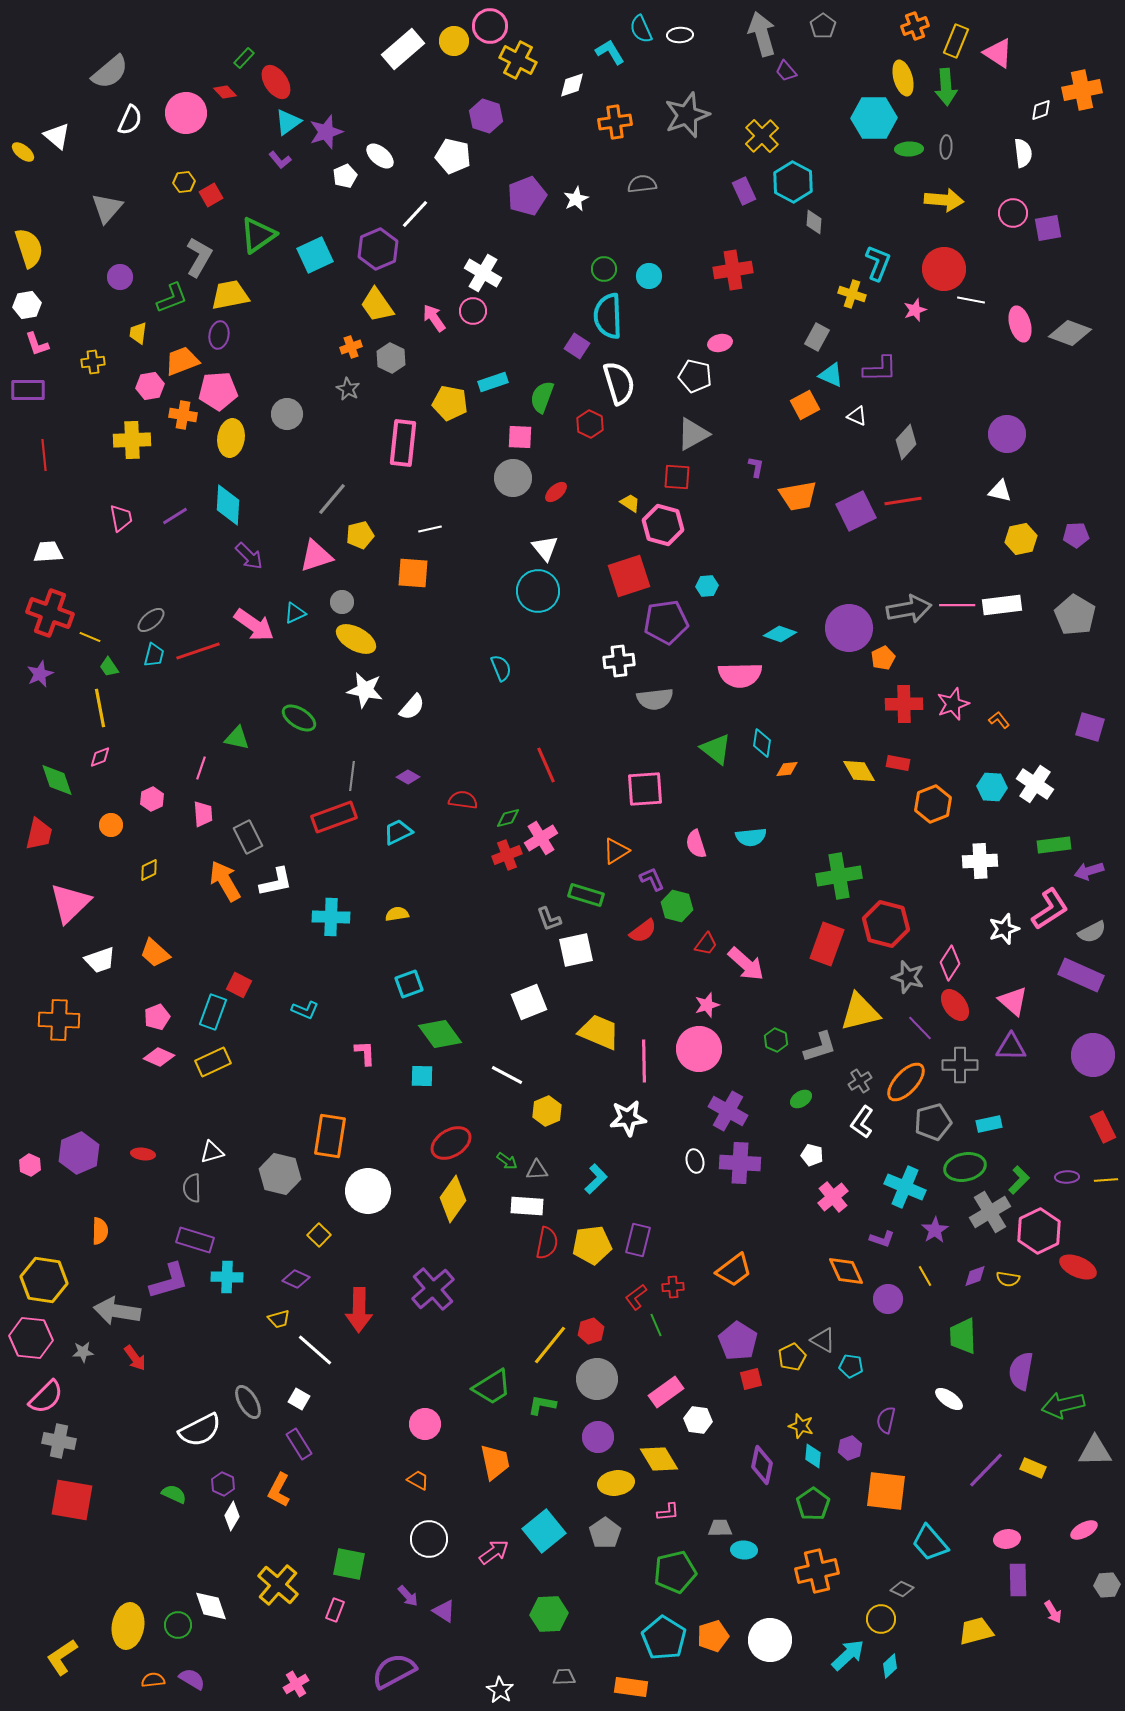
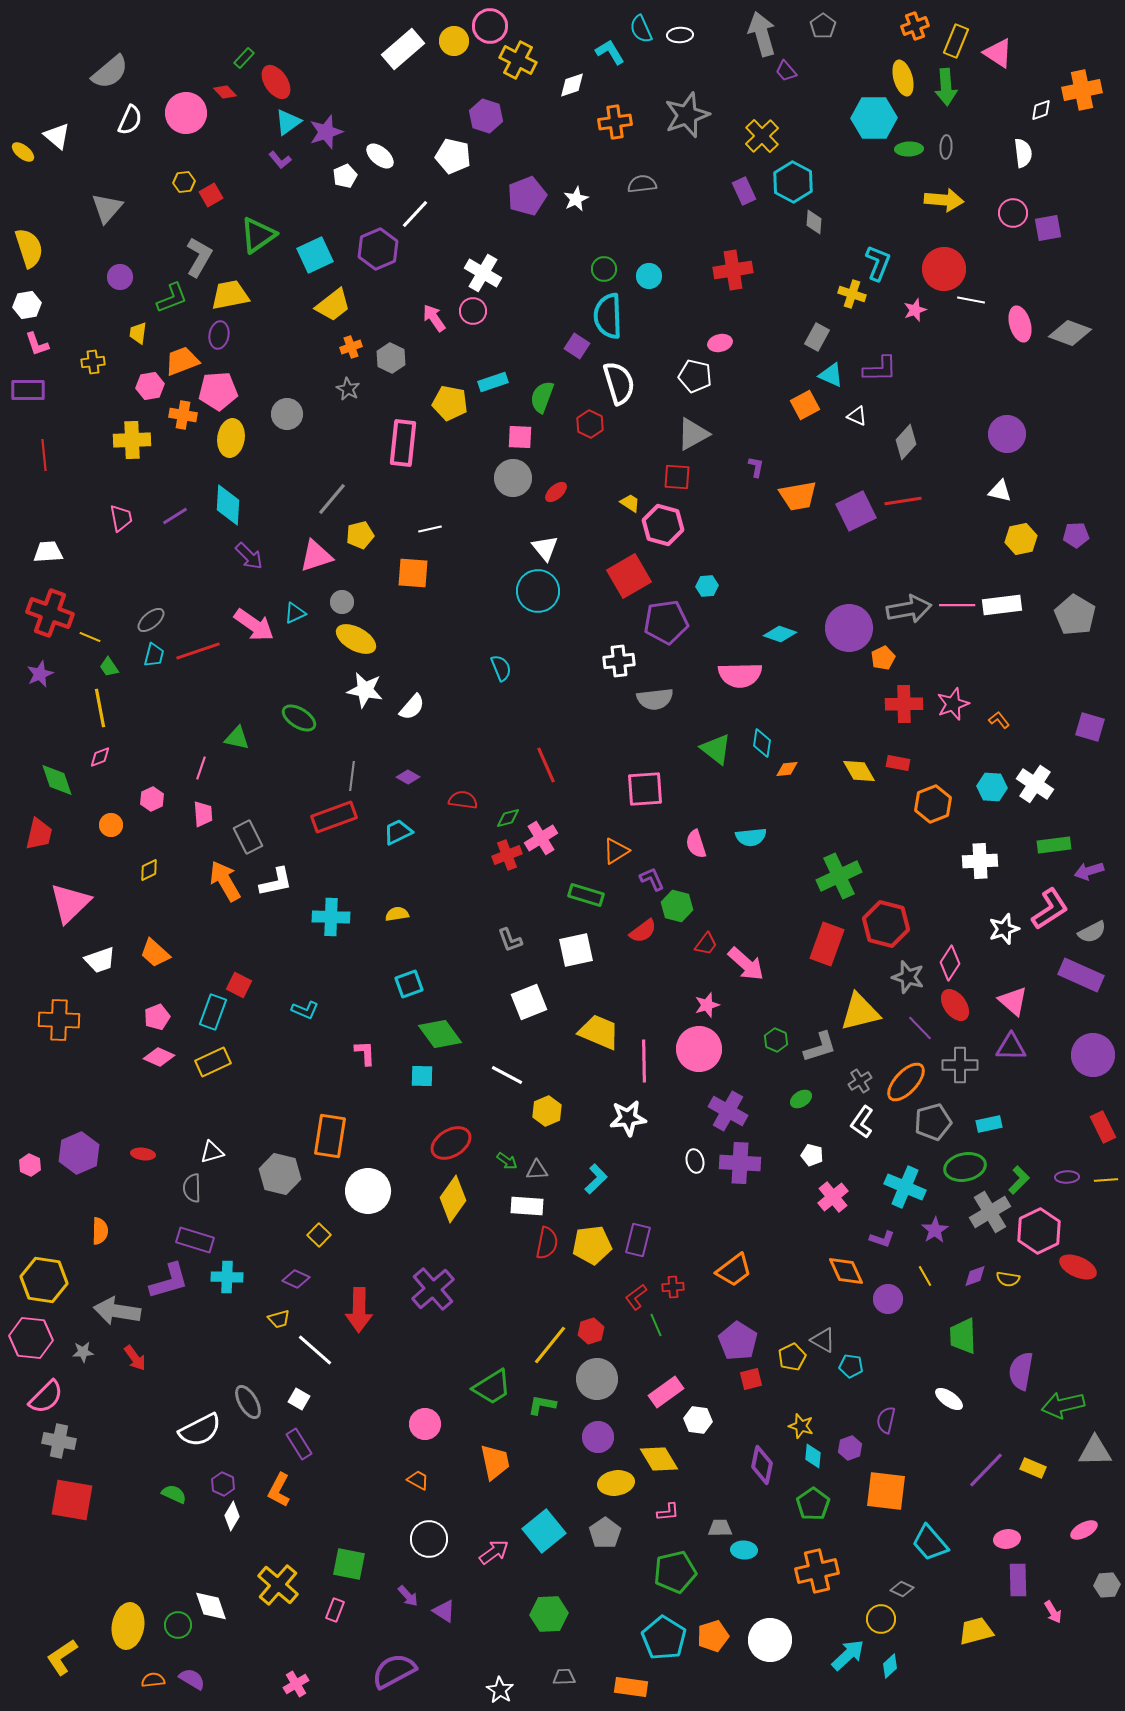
yellow trapezoid at (377, 305): moved 44 px left; rotated 93 degrees counterclockwise
red square at (629, 576): rotated 12 degrees counterclockwise
green cross at (839, 876): rotated 15 degrees counterclockwise
gray L-shape at (549, 919): moved 39 px left, 21 px down
